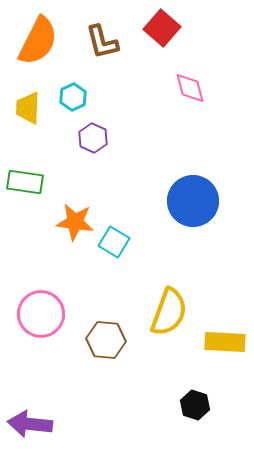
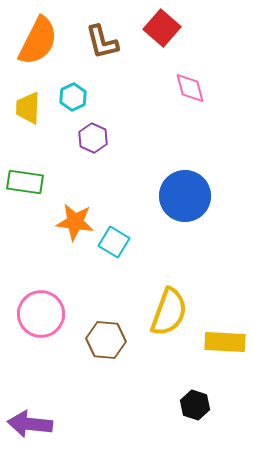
blue circle: moved 8 px left, 5 px up
